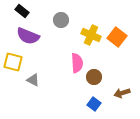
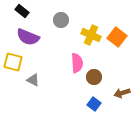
purple semicircle: moved 1 px down
